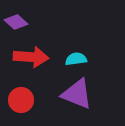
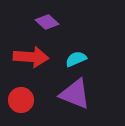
purple diamond: moved 31 px right
cyan semicircle: rotated 15 degrees counterclockwise
purple triangle: moved 2 px left
